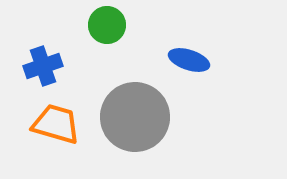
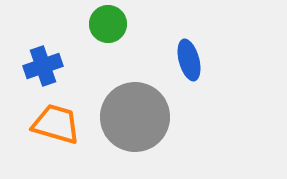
green circle: moved 1 px right, 1 px up
blue ellipse: rotated 57 degrees clockwise
